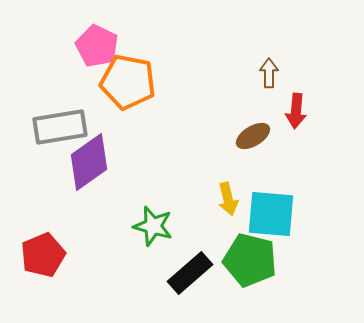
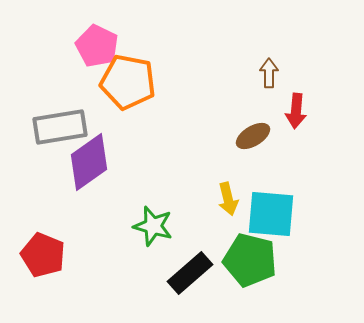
red pentagon: rotated 27 degrees counterclockwise
